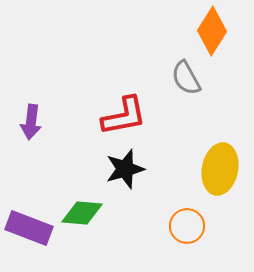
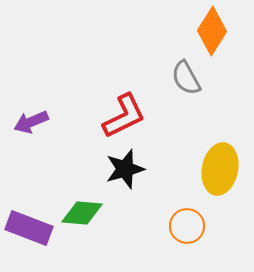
red L-shape: rotated 15 degrees counterclockwise
purple arrow: rotated 60 degrees clockwise
